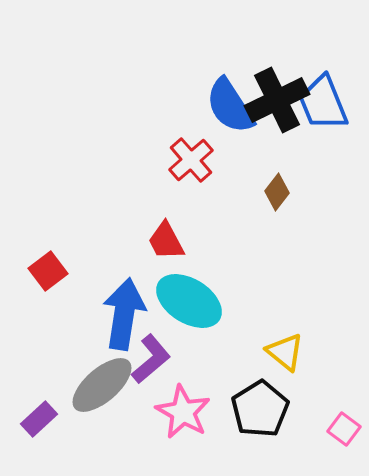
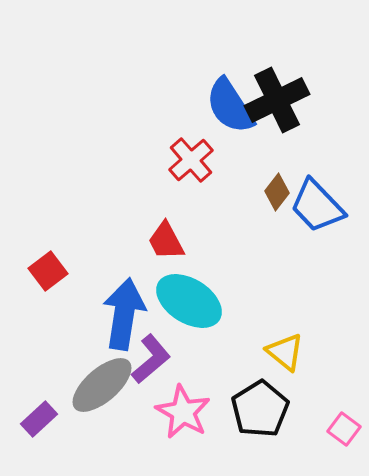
blue trapezoid: moved 6 px left, 103 px down; rotated 22 degrees counterclockwise
